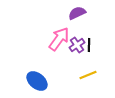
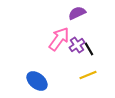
black line: moved 4 px down; rotated 32 degrees counterclockwise
